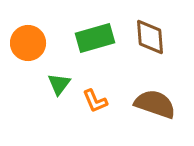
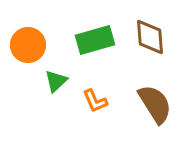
green rectangle: moved 2 px down
orange circle: moved 2 px down
green triangle: moved 3 px left, 3 px up; rotated 10 degrees clockwise
brown semicircle: rotated 39 degrees clockwise
